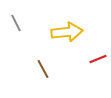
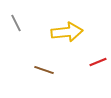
red line: moved 3 px down
brown line: moved 1 px right, 1 px down; rotated 42 degrees counterclockwise
